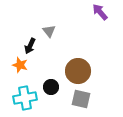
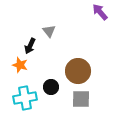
gray square: rotated 12 degrees counterclockwise
